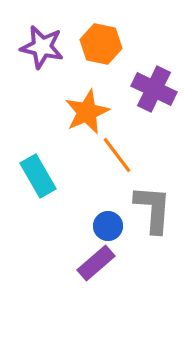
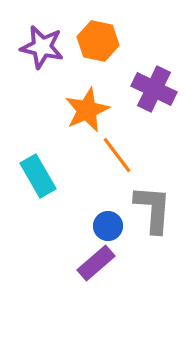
orange hexagon: moved 3 px left, 3 px up
orange star: moved 2 px up
